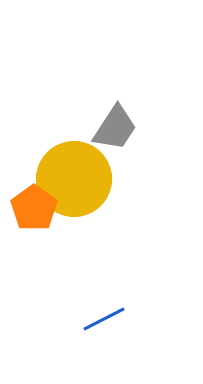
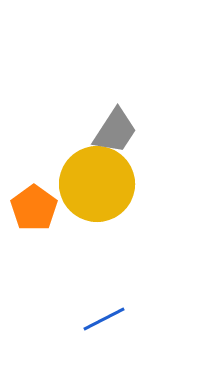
gray trapezoid: moved 3 px down
yellow circle: moved 23 px right, 5 px down
